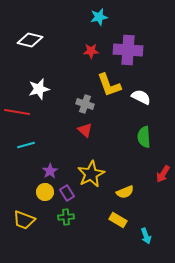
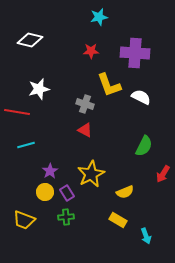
purple cross: moved 7 px right, 3 px down
red triangle: rotated 14 degrees counterclockwise
green semicircle: moved 9 px down; rotated 150 degrees counterclockwise
